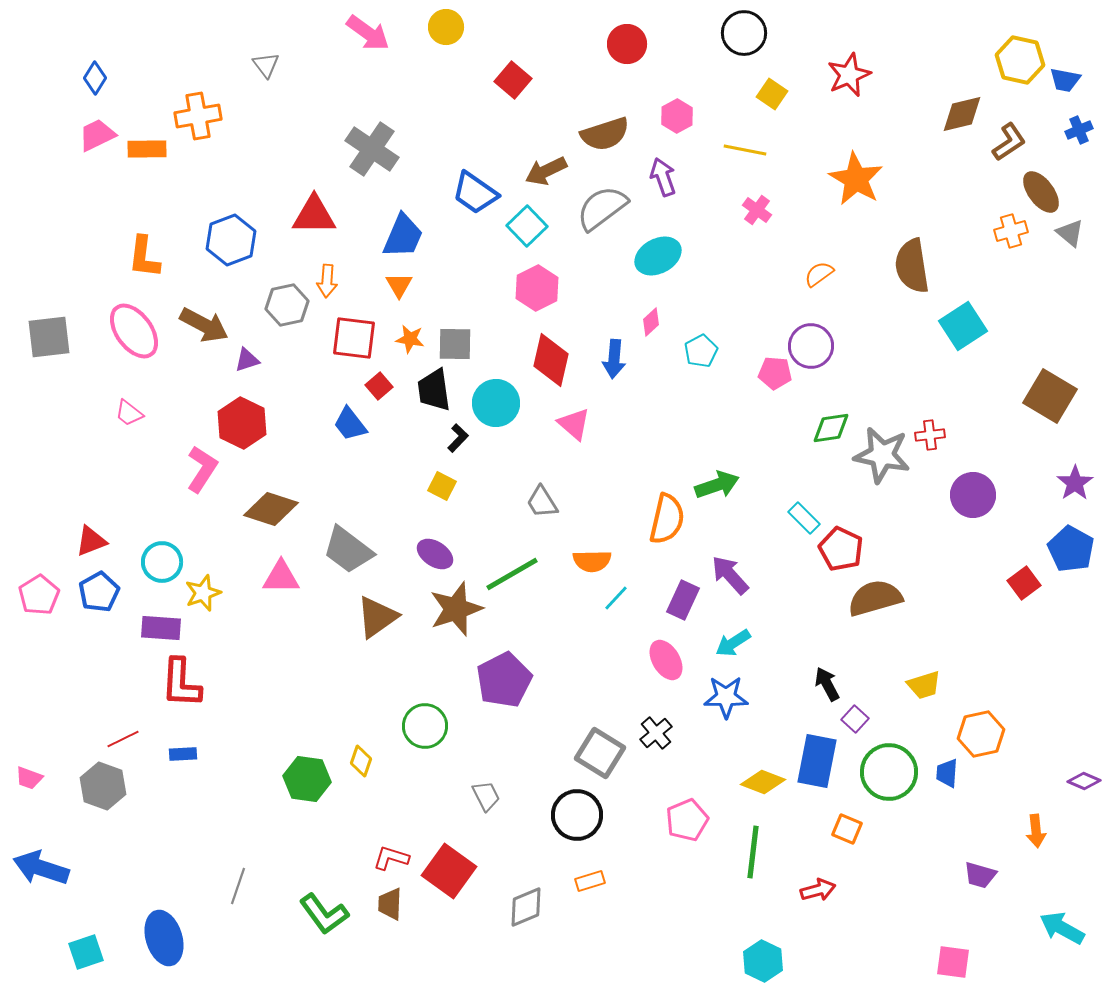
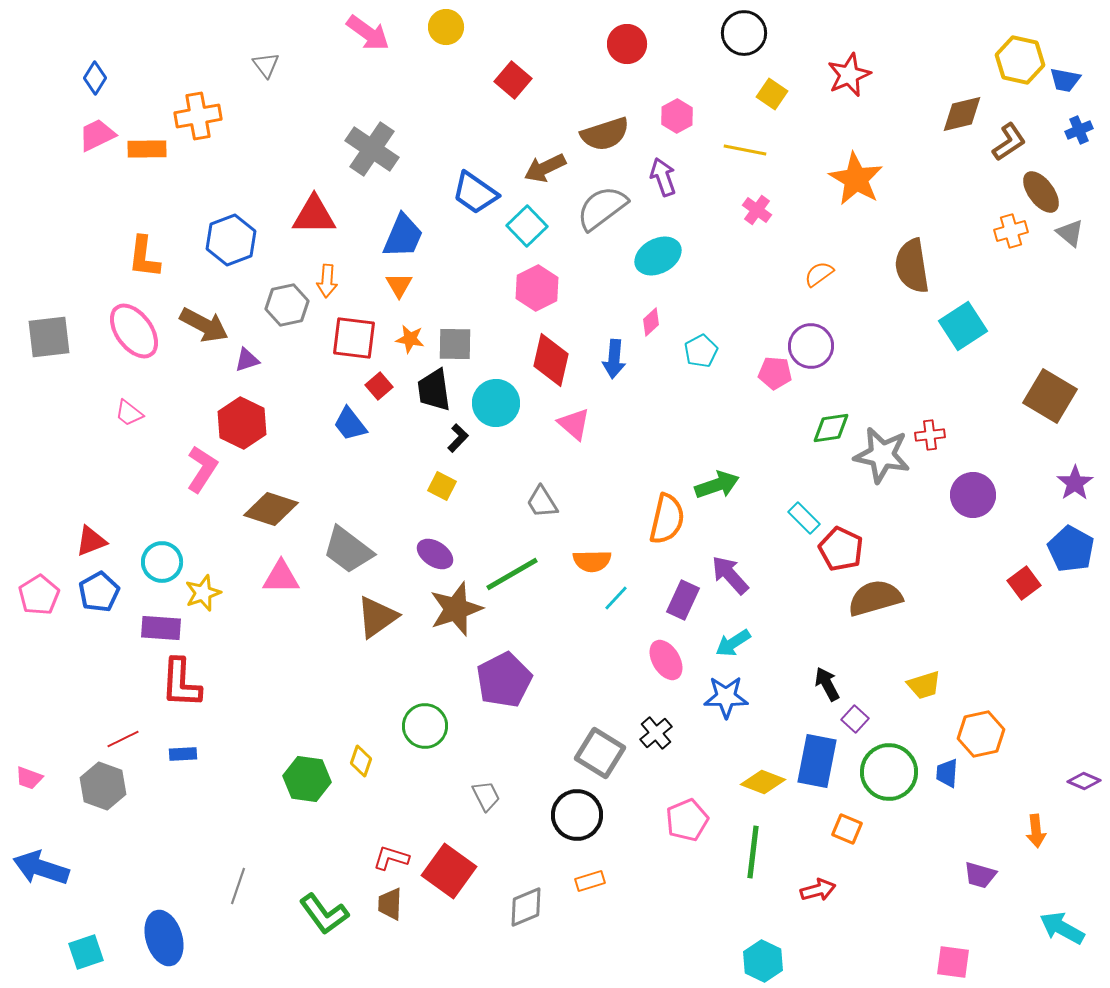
brown arrow at (546, 171): moved 1 px left, 3 px up
